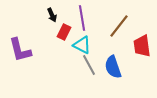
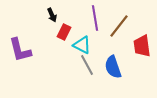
purple line: moved 13 px right
gray line: moved 2 px left
